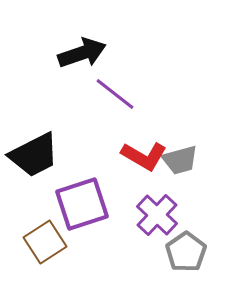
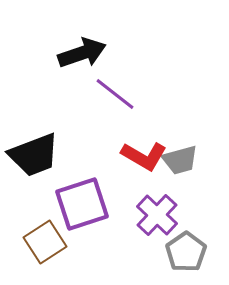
black trapezoid: rotated 6 degrees clockwise
